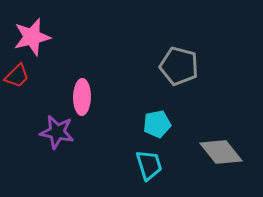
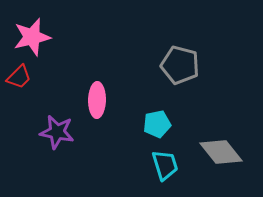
gray pentagon: moved 1 px right, 1 px up
red trapezoid: moved 2 px right, 1 px down
pink ellipse: moved 15 px right, 3 px down
cyan trapezoid: moved 16 px right
